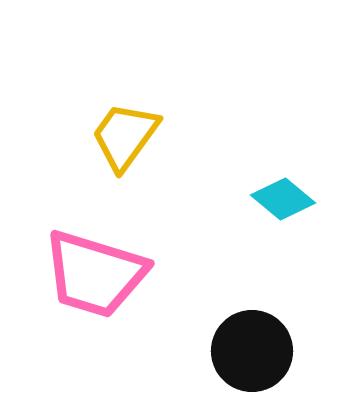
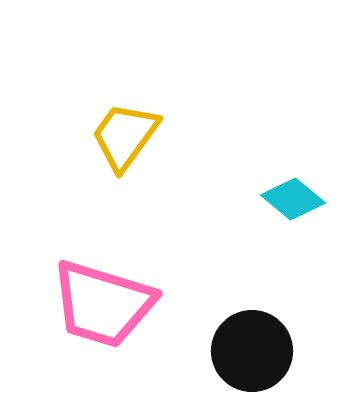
cyan diamond: moved 10 px right
pink trapezoid: moved 8 px right, 30 px down
